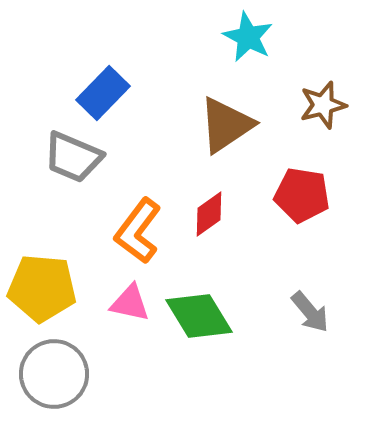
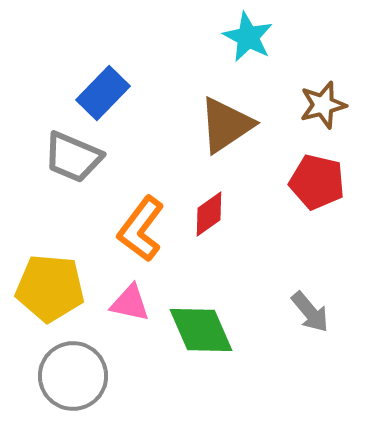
red pentagon: moved 15 px right, 13 px up; rotated 4 degrees clockwise
orange L-shape: moved 3 px right, 2 px up
yellow pentagon: moved 8 px right
green diamond: moved 2 px right, 14 px down; rotated 8 degrees clockwise
gray circle: moved 19 px right, 2 px down
